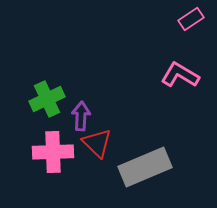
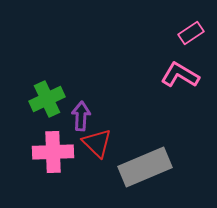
pink rectangle: moved 14 px down
